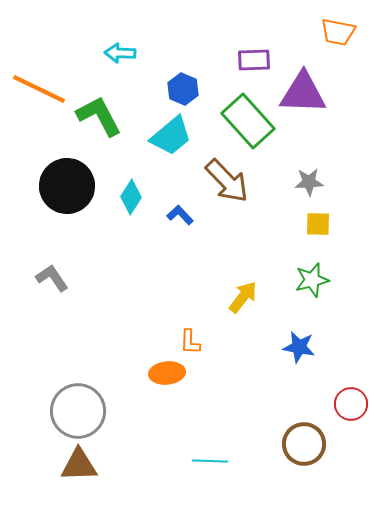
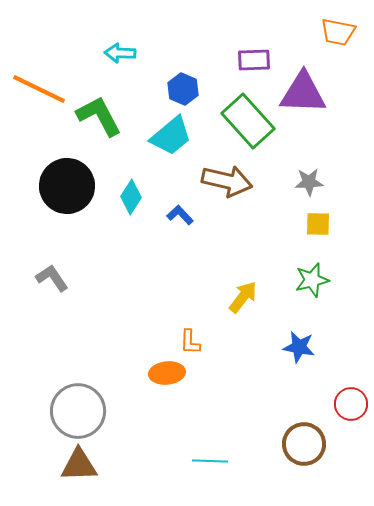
brown arrow: rotated 33 degrees counterclockwise
